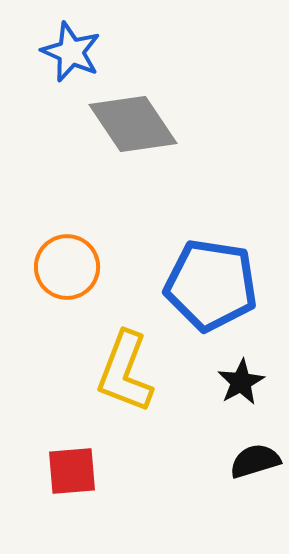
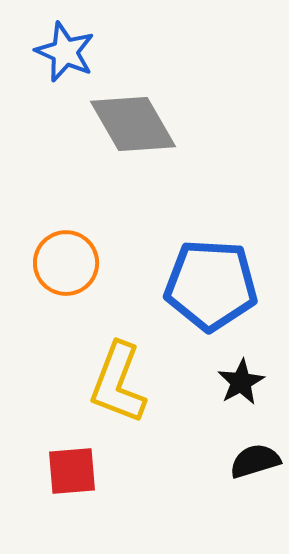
blue star: moved 6 px left
gray diamond: rotated 4 degrees clockwise
orange circle: moved 1 px left, 4 px up
blue pentagon: rotated 6 degrees counterclockwise
yellow L-shape: moved 7 px left, 11 px down
